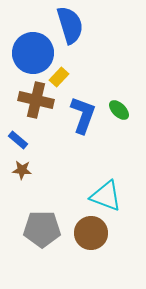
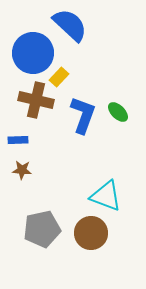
blue semicircle: rotated 30 degrees counterclockwise
green ellipse: moved 1 px left, 2 px down
blue rectangle: rotated 42 degrees counterclockwise
gray pentagon: rotated 12 degrees counterclockwise
